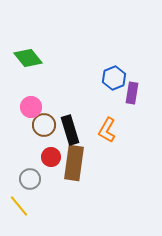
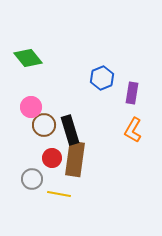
blue hexagon: moved 12 px left
orange L-shape: moved 26 px right
red circle: moved 1 px right, 1 px down
brown rectangle: moved 1 px right, 4 px up
gray circle: moved 2 px right
yellow line: moved 40 px right, 12 px up; rotated 40 degrees counterclockwise
